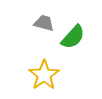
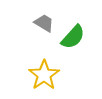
gray trapezoid: rotated 15 degrees clockwise
